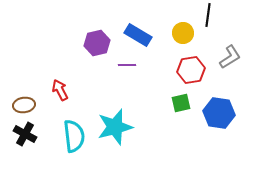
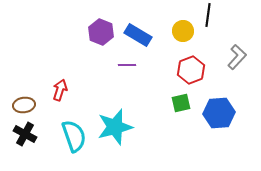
yellow circle: moved 2 px up
purple hexagon: moved 4 px right, 11 px up; rotated 25 degrees counterclockwise
gray L-shape: moved 7 px right; rotated 15 degrees counterclockwise
red hexagon: rotated 12 degrees counterclockwise
red arrow: rotated 45 degrees clockwise
blue hexagon: rotated 12 degrees counterclockwise
cyan semicircle: rotated 12 degrees counterclockwise
